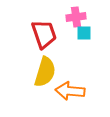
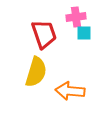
yellow semicircle: moved 9 px left
